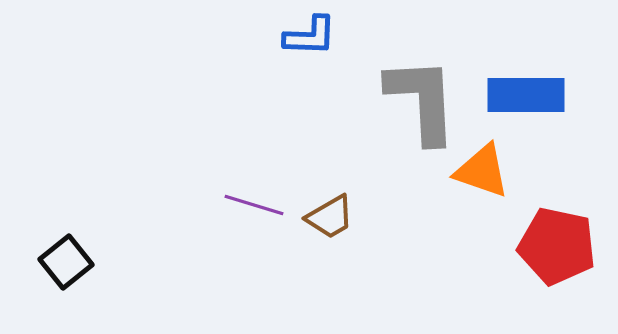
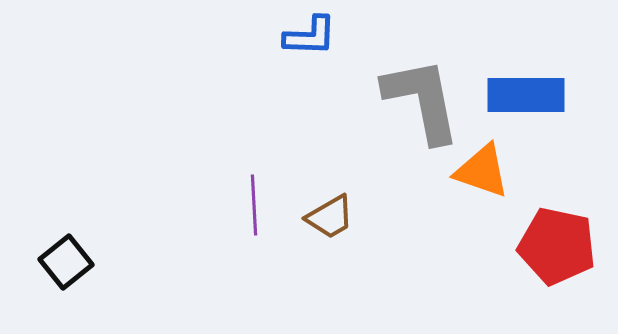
gray L-shape: rotated 8 degrees counterclockwise
purple line: rotated 70 degrees clockwise
